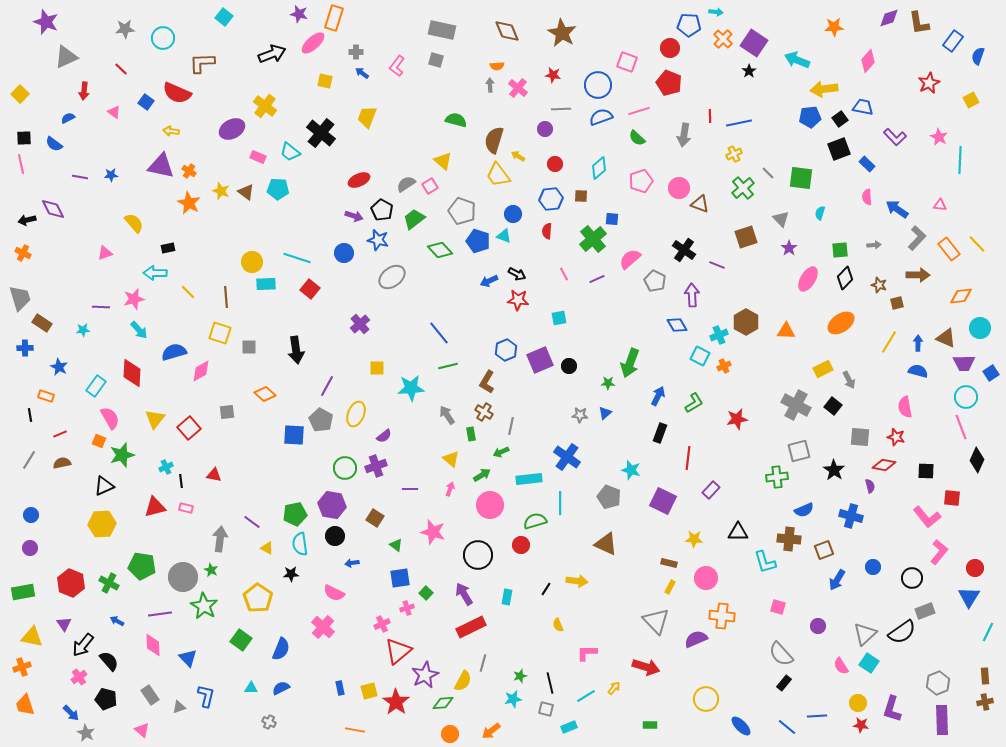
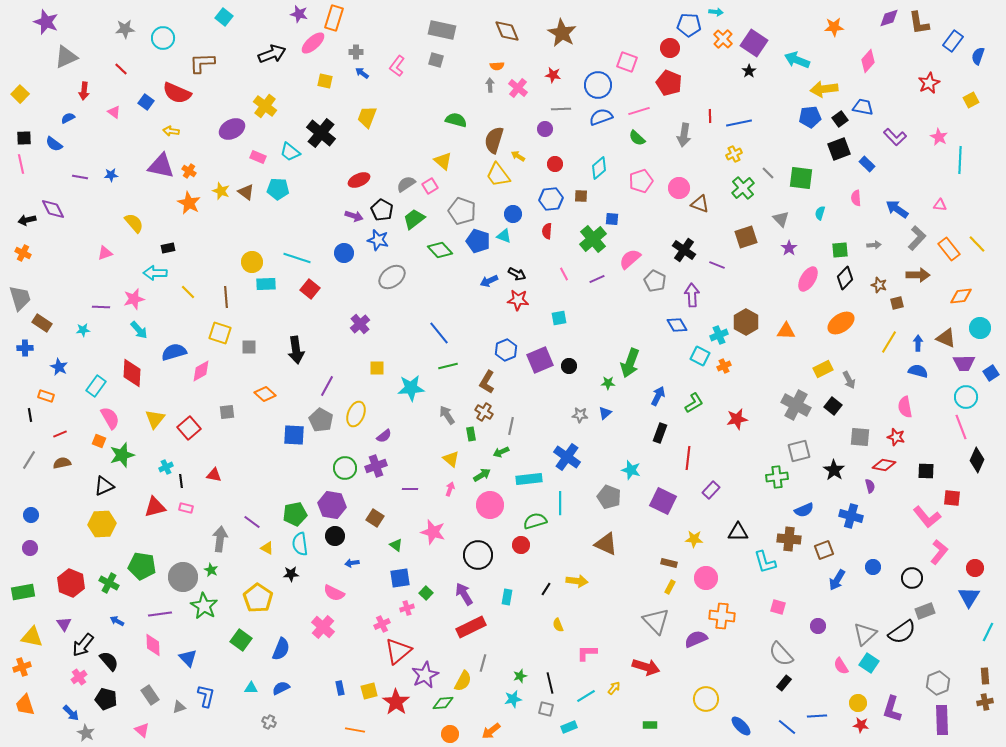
pink semicircle at (867, 197): moved 11 px left, 1 px down
